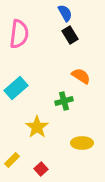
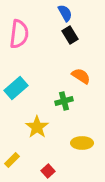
red square: moved 7 px right, 2 px down
